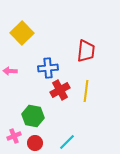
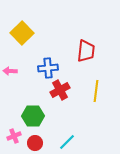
yellow line: moved 10 px right
green hexagon: rotated 10 degrees counterclockwise
